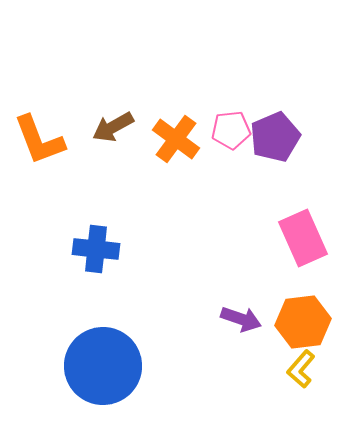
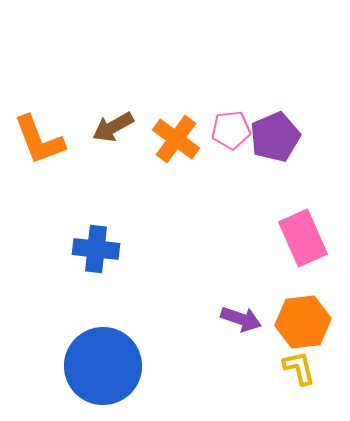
yellow L-shape: moved 2 px left, 1 px up; rotated 126 degrees clockwise
